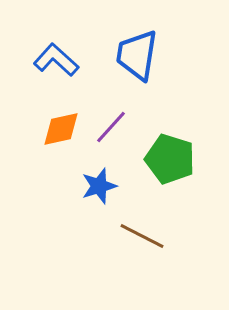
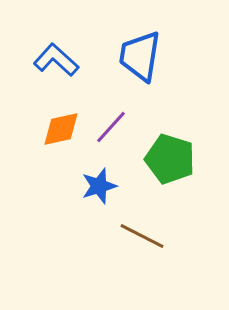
blue trapezoid: moved 3 px right, 1 px down
